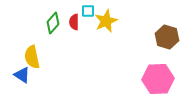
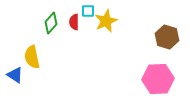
green diamond: moved 2 px left
blue triangle: moved 7 px left
